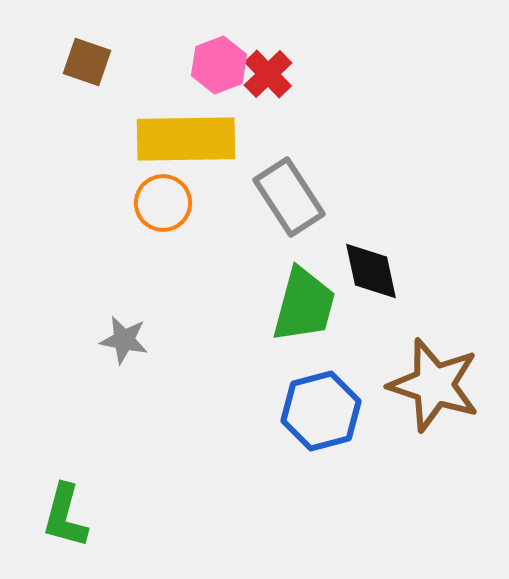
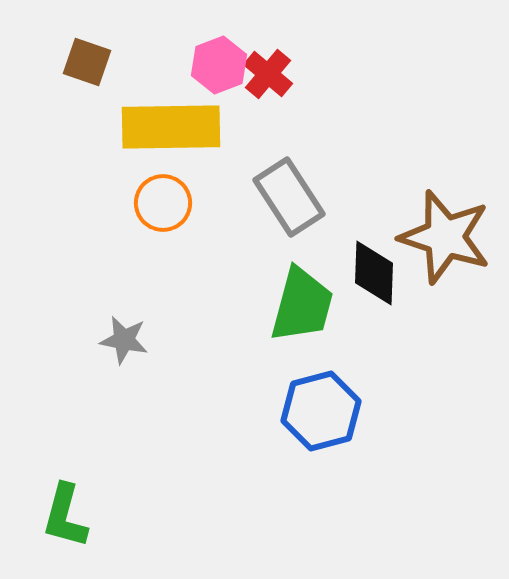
red cross: rotated 6 degrees counterclockwise
yellow rectangle: moved 15 px left, 12 px up
black diamond: moved 3 px right, 2 px down; rotated 14 degrees clockwise
green trapezoid: moved 2 px left
brown star: moved 11 px right, 148 px up
